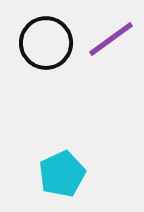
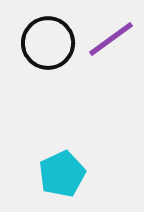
black circle: moved 2 px right
